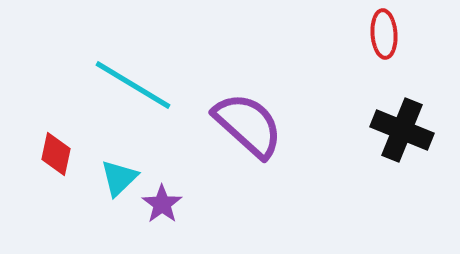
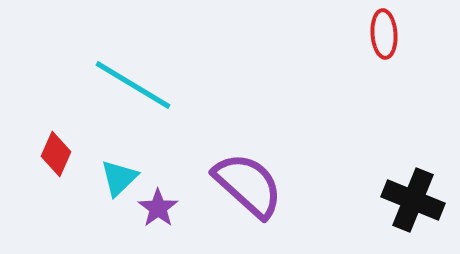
purple semicircle: moved 60 px down
black cross: moved 11 px right, 70 px down
red diamond: rotated 12 degrees clockwise
purple star: moved 4 px left, 4 px down
